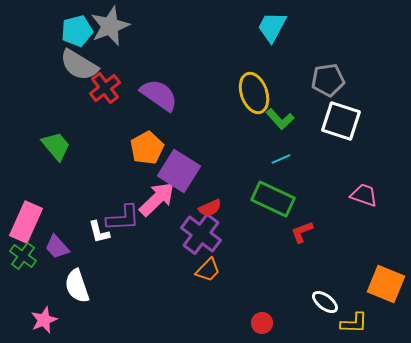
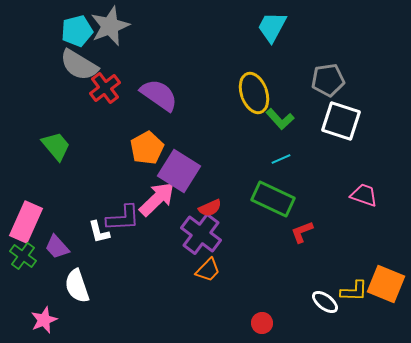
yellow L-shape: moved 32 px up
